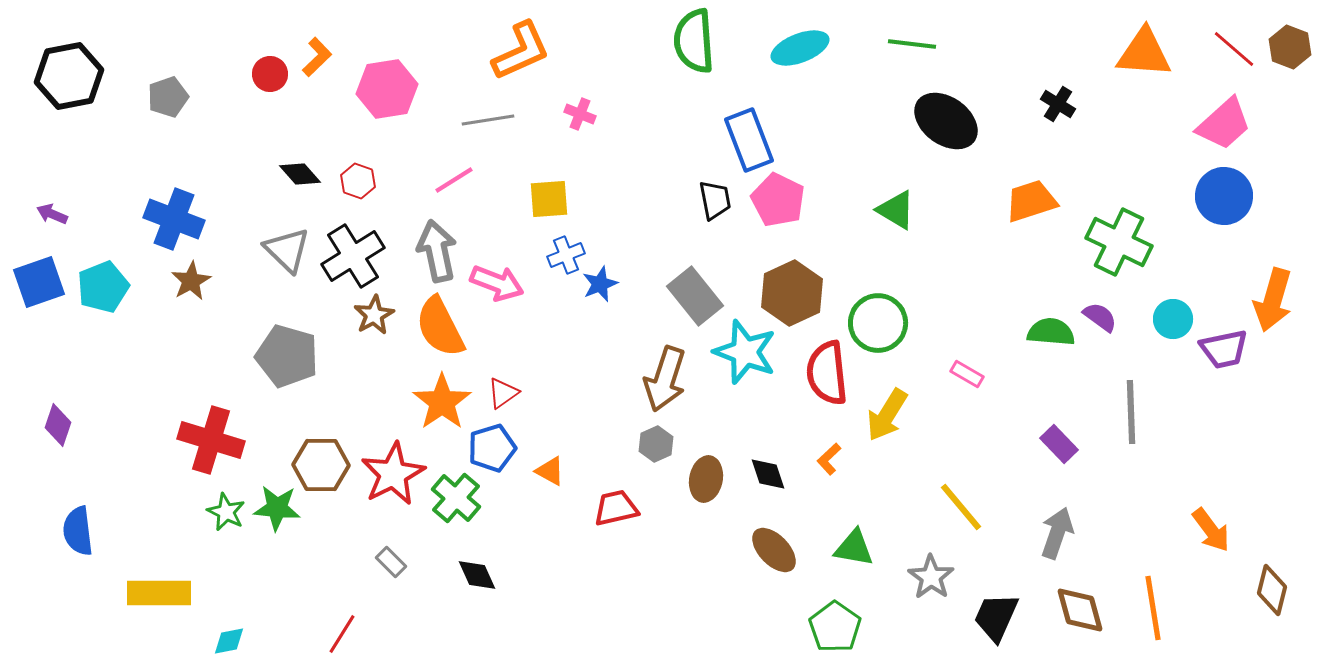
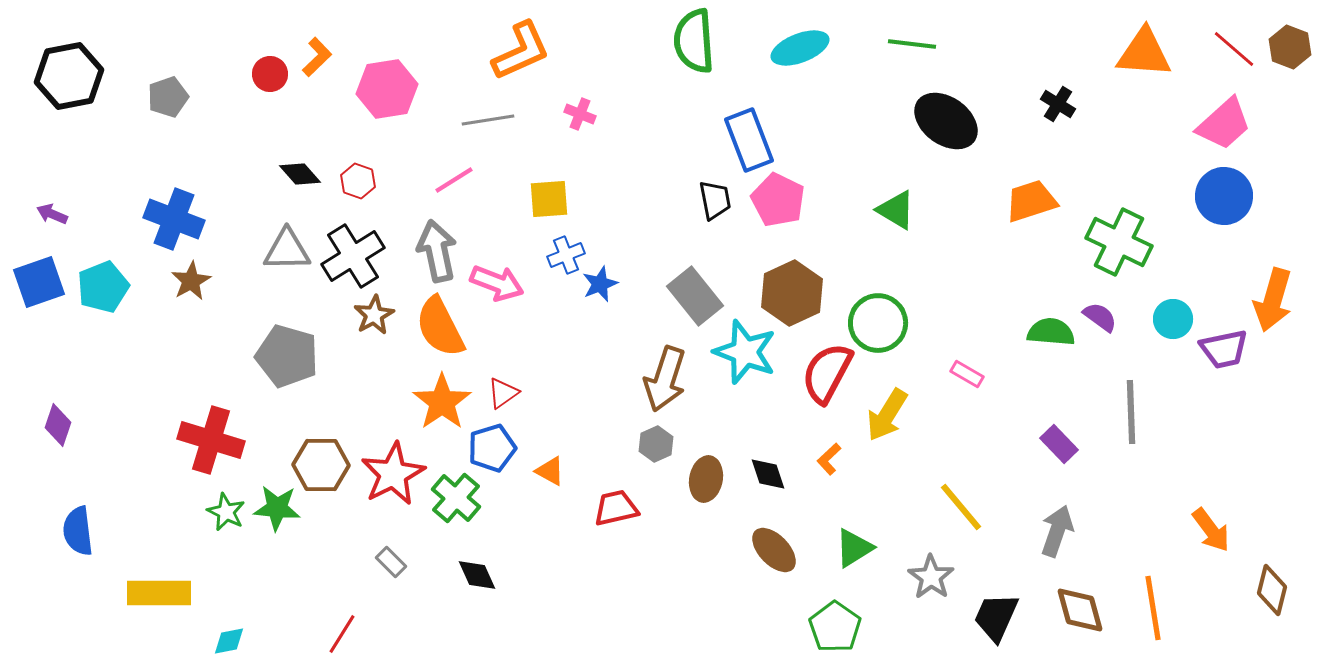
gray triangle at (287, 250): rotated 45 degrees counterclockwise
red semicircle at (827, 373): rotated 34 degrees clockwise
gray arrow at (1057, 533): moved 2 px up
green triangle at (854, 548): rotated 42 degrees counterclockwise
